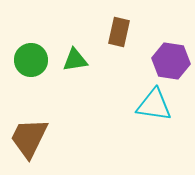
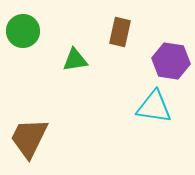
brown rectangle: moved 1 px right
green circle: moved 8 px left, 29 px up
cyan triangle: moved 2 px down
